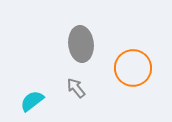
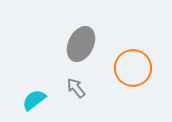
gray ellipse: rotated 32 degrees clockwise
cyan semicircle: moved 2 px right, 1 px up
